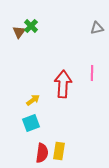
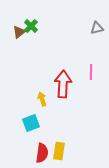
brown triangle: rotated 16 degrees clockwise
pink line: moved 1 px left, 1 px up
yellow arrow: moved 9 px right, 1 px up; rotated 72 degrees counterclockwise
